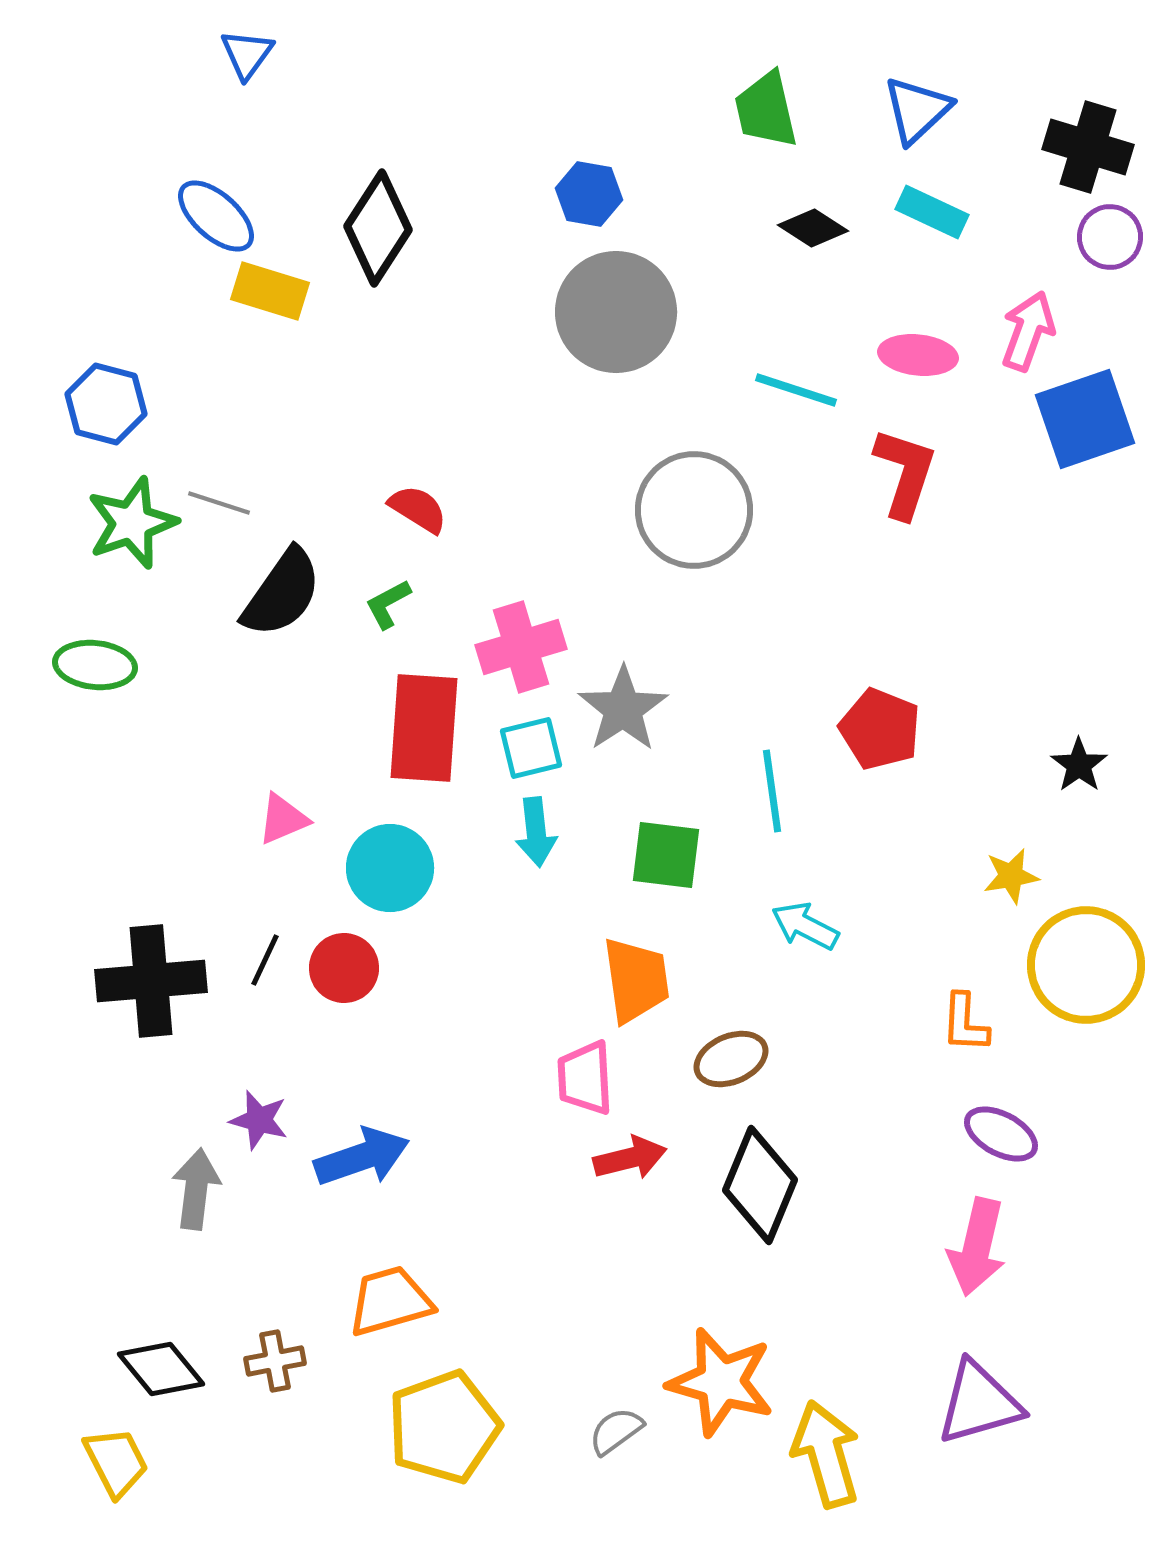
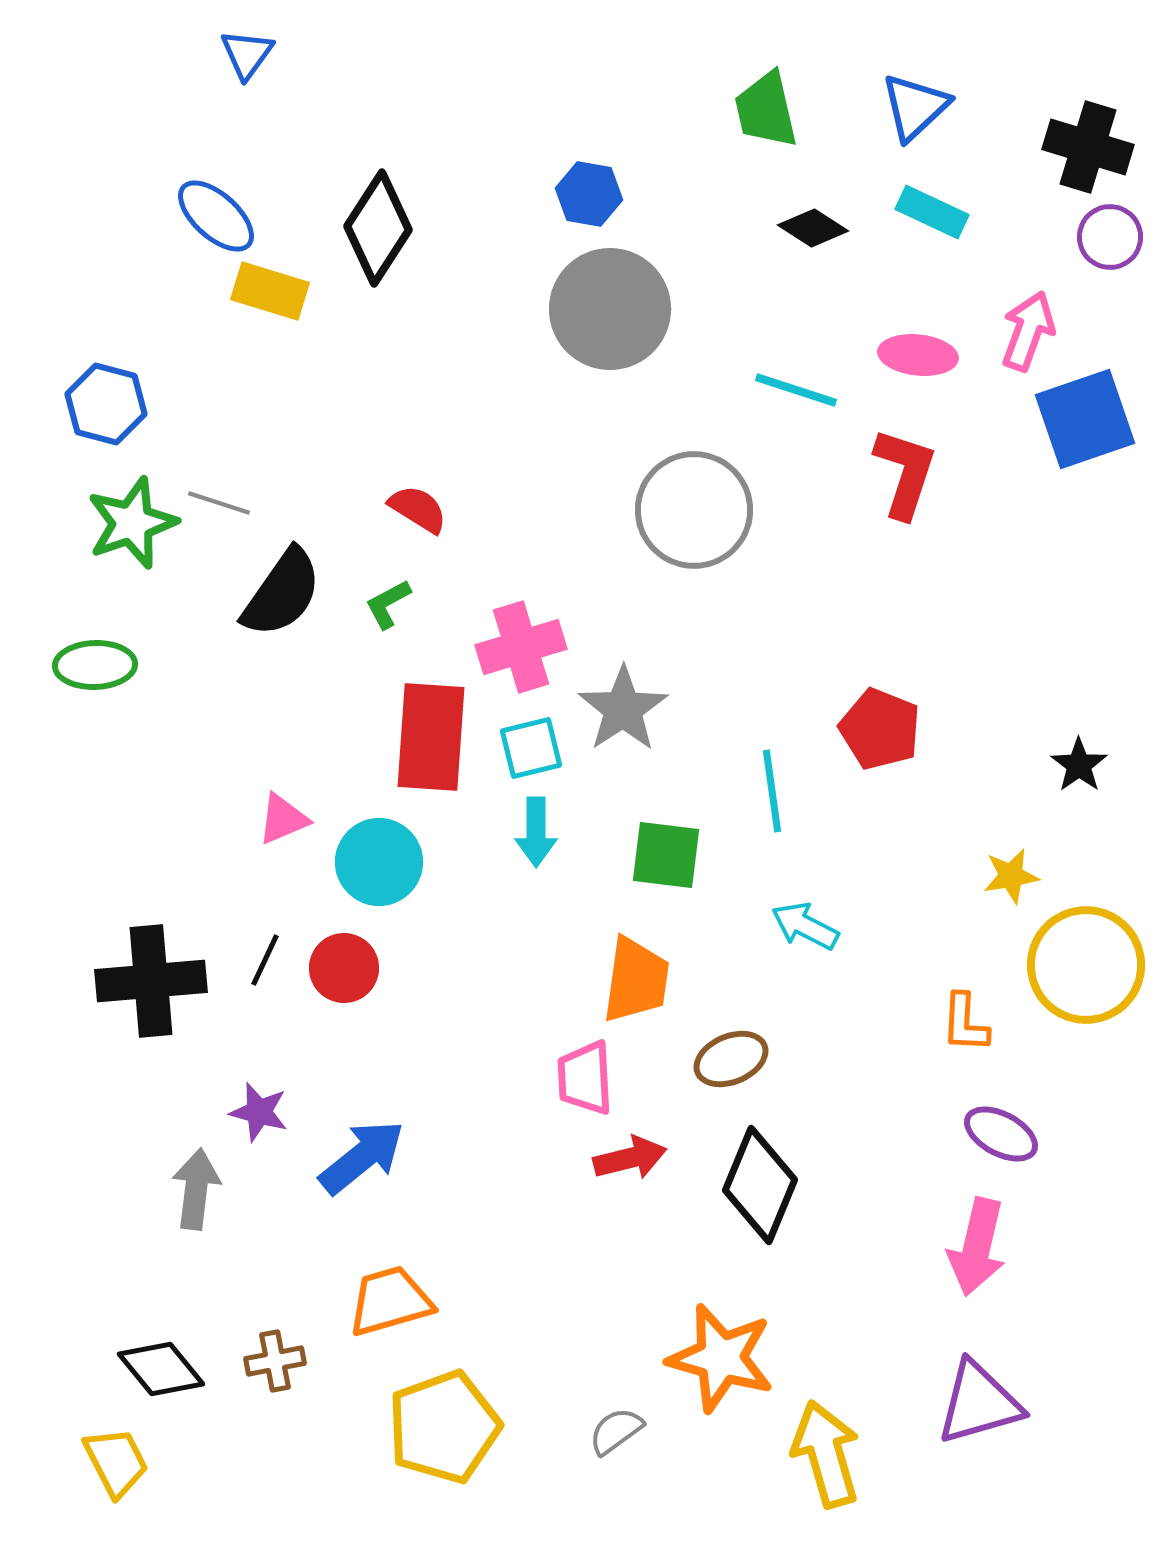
blue triangle at (917, 110): moved 2 px left, 3 px up
gray circle at (616, 312): moved 6 px left, 3 px up
green ellipse at (95, 665): rotated 8 degrees counterclockwise
red rectangle at (424, 728): moved 7 px right, 9 px down
cyan arrow at (536, 832): rotated 6 degrees clockwise
cyan circle at (390, 868): moved 11 px left, 6 px up
orange trapezoid at (636, 980): rotated 16 degrees clockwise
purple star at (259, 1120): moved 8 px up
blue arrow at (362, 1157): rotated 20 degrees counterclockwise
orange star at (721, 1382): moved 24 px up
